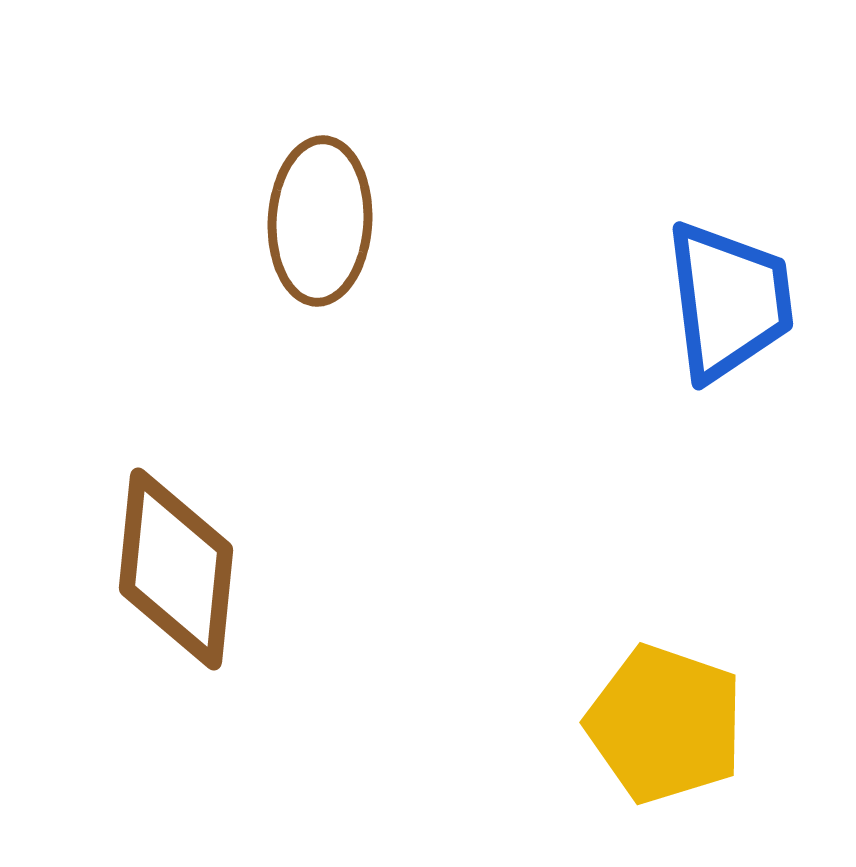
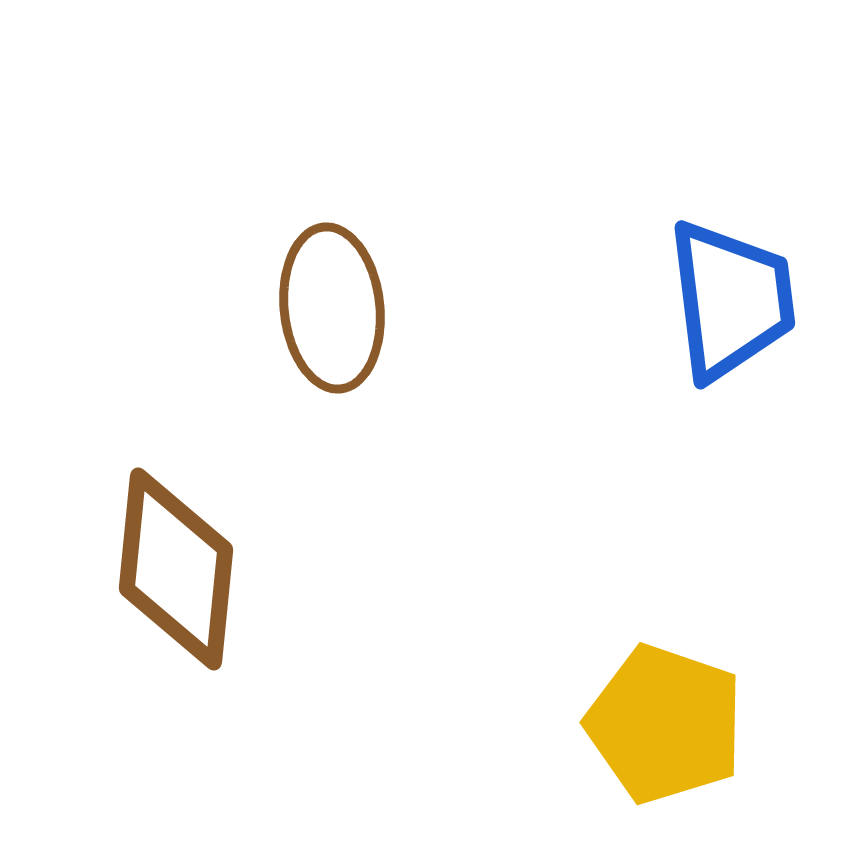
brown ellipse: moved 12 px right, 87 px down; rotated 9 degrees counterclockwise
blue trapezoid: moved 2 px right, 1 px up
